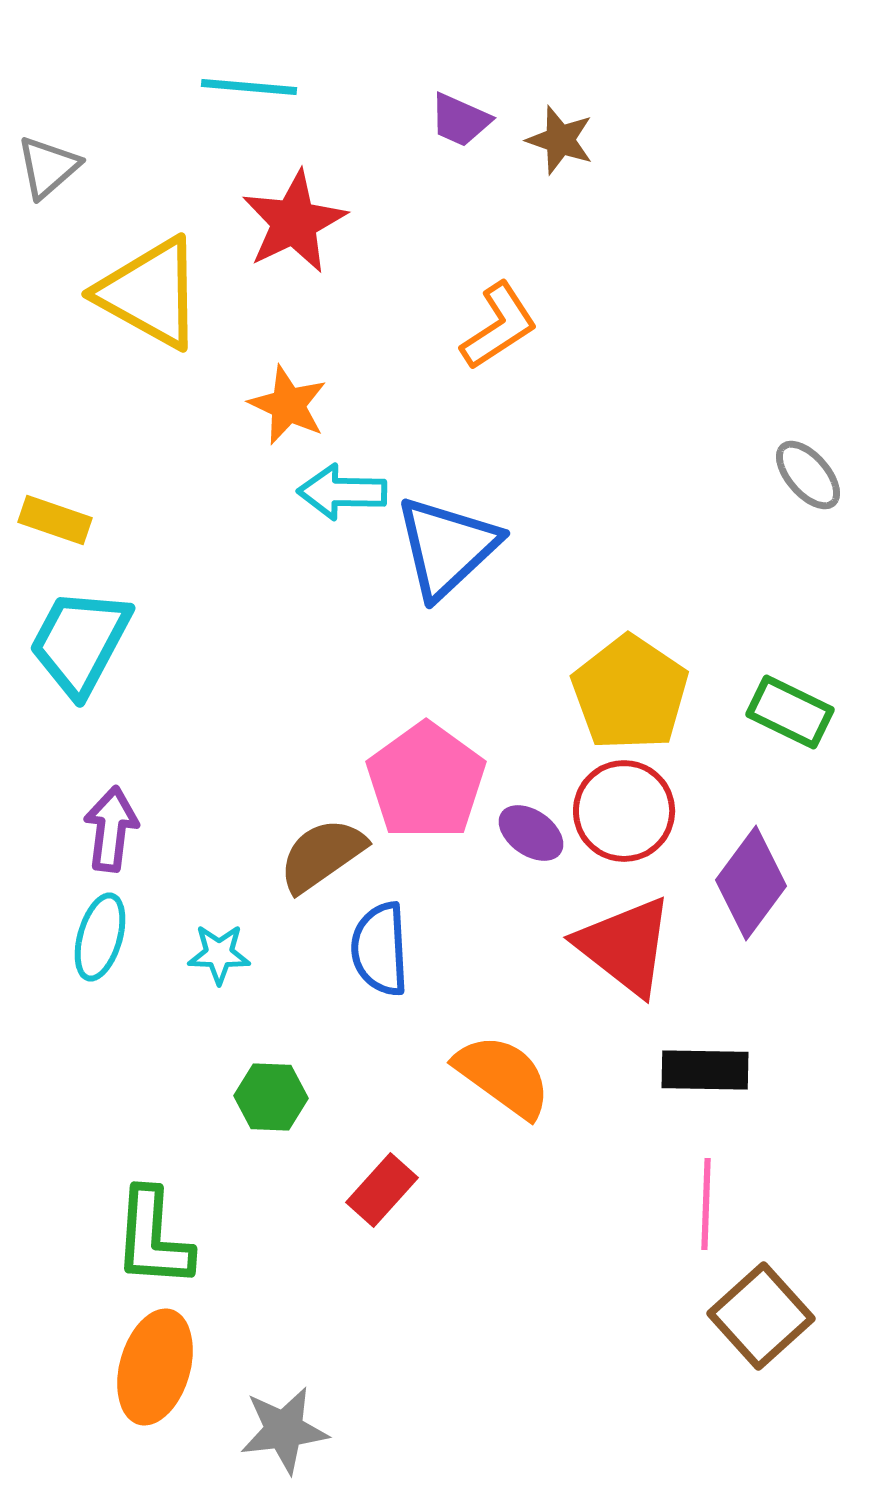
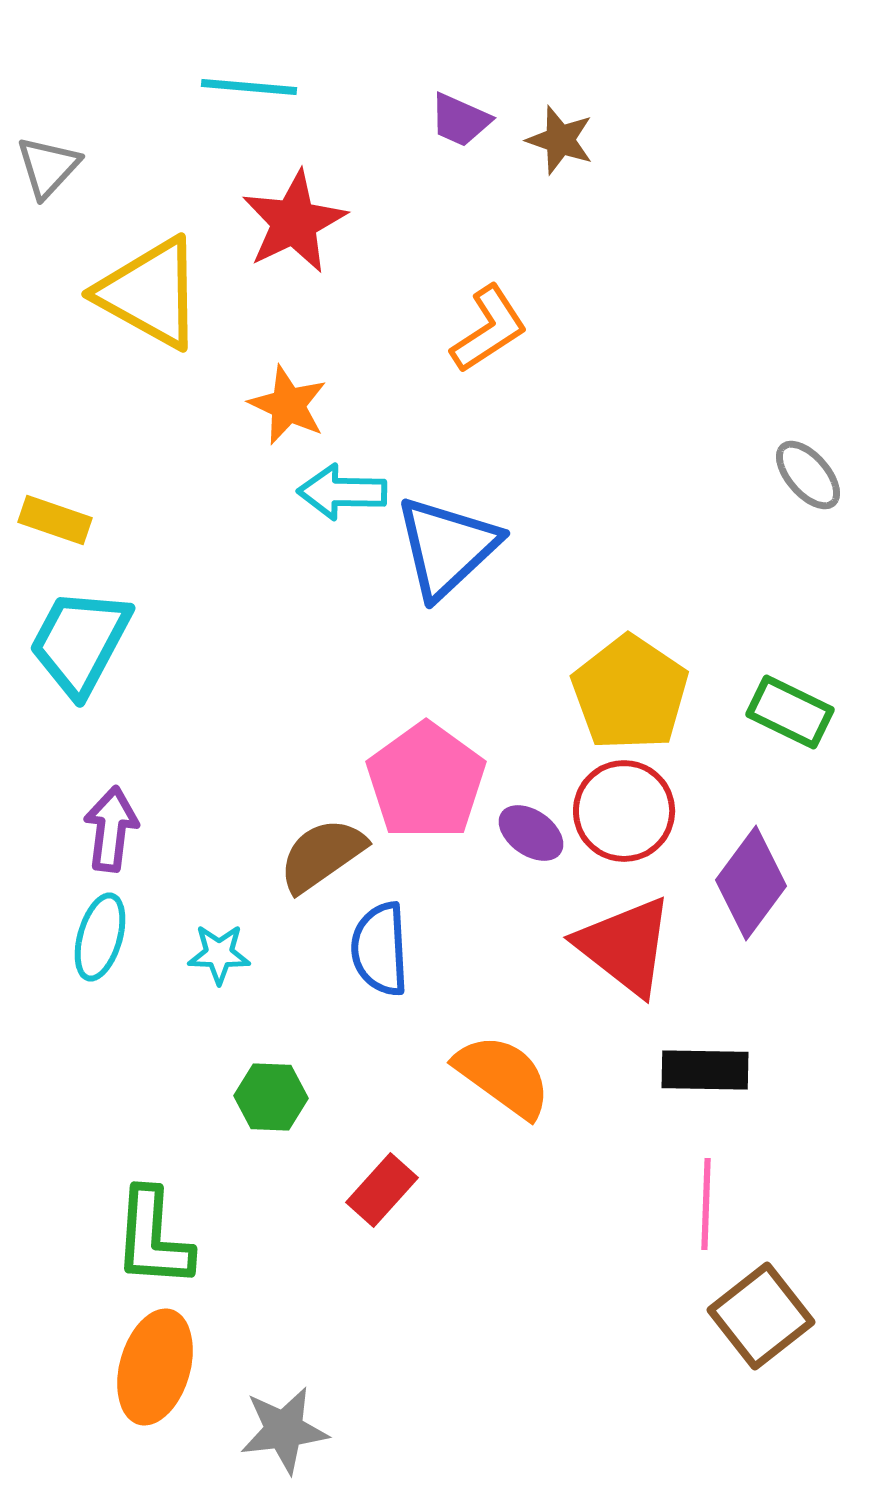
gray triangle: rotated 6 degrees counterclockwise
orange L-shape: moved 10 px left, 3 px down
brown square: rotated 4 degrees clockwise
